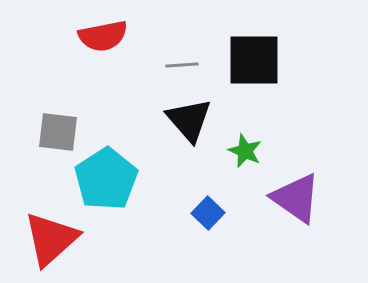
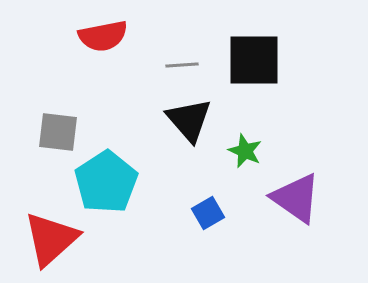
cyan pentagon: moved 3 px down
blue square: rotated 16 degrees clockwise
